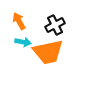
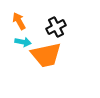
black cross: moved 1 px right, 2 px down
orange trapezoid: moved 2 px left, 3 px down
